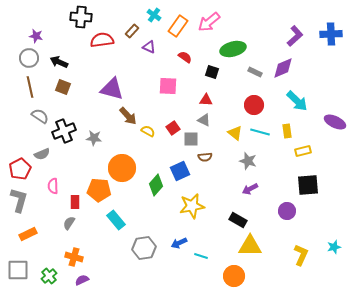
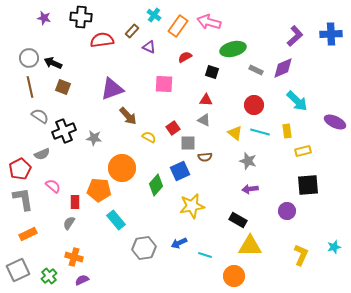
pink arrow at (209, 22): rotated 55 degrees clockwise
purple star at (36, 36): moved 8 px right, 18 px up
red semicircle at (185, 57): rotated 64 degrees counterclockwise
black arrow at (59, 62): moved 6 px left, 1 px down
gray rectangle at (255, 72): moved 1 px right, 2 px up
pink square at (168, 86): moved 4 px left, 2 px up
purple triangle at (112, 89): rotated 35 degrees counterclockwise
yellow semicircle at (148, 131): moved 1 px right, 6 px down
gray square at (191, 139): moved 3 px left, 4 px down
pink semicircle at (53, 186): rotated 133 degrees clockwise
purple arrow at (250, 189): rotated 21 degrees clockwise
gray L-shape at (19, 200): moved 4 px right, 1 px up; rotated 25 degrees counterclockwise
cyan line at (201, 256): moved 4 px right, 1 px up
gray square at (18, 270): rotated 25 degrees counterclockwise
